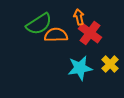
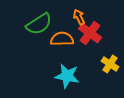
orange arrow: rotated 14 degrees counterclockwise
orange semicircle: moved 6 px right, 4 px down
yellow cross: rotated 12 degrees counterclockwise
cyan star: moved 13 px left, 8 px down; rotated 20 degrees clockwise
